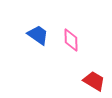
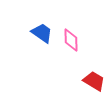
blue trapezoid: moved 4 px right, 2 px up
